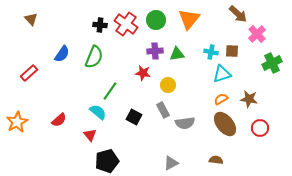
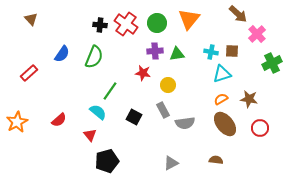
green circle: moved 1 px right, 3 px down
